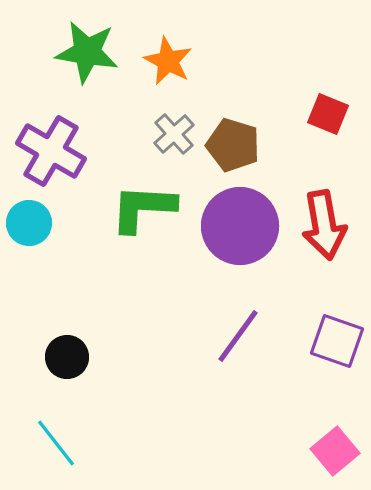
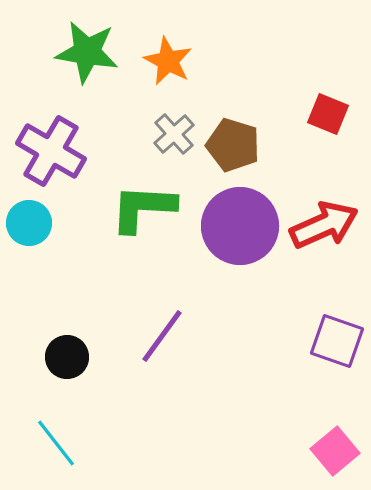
red arrow: rotated 104 degrees counterclockwise
purple line: moved 76 px left
